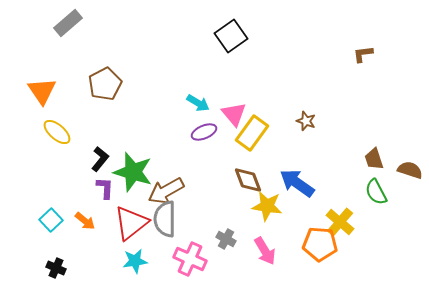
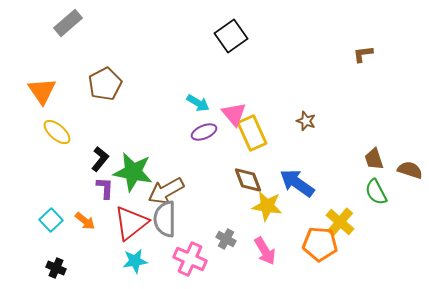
yellow rectangle: rotated 60 degrees counterclockwise
green star: rotated 6 degrees counterclockwise
